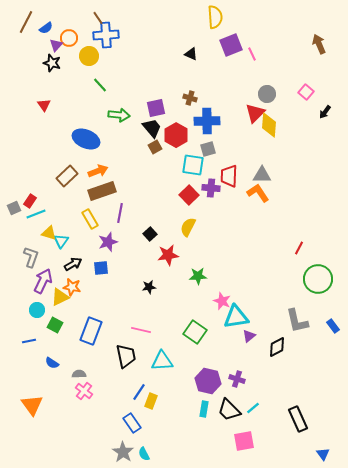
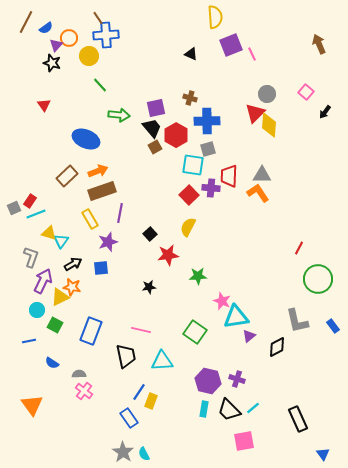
blue rectangle at (132, 423): moved 3 px left, 5 px up
